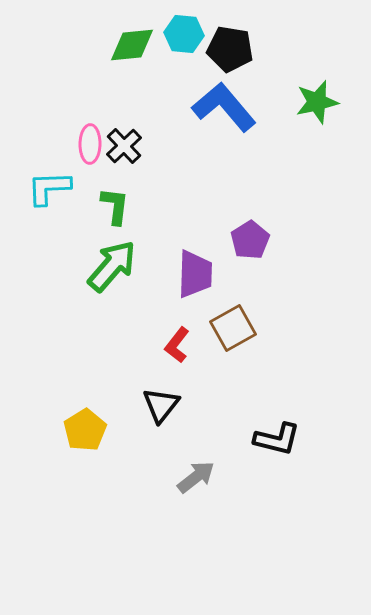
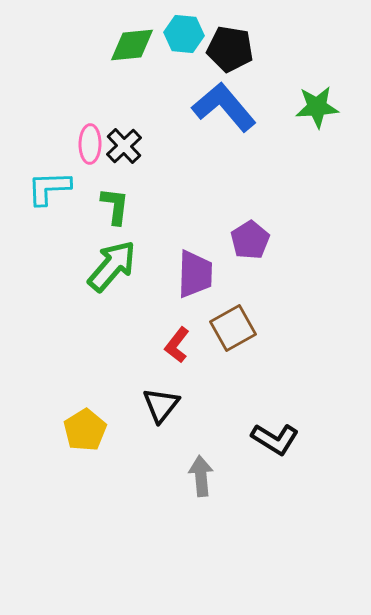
green star: moved 5 px down; rotated 9 degrees clockwise
black L-shape: moved 2 px left; rotated 18 degrees clockwise
gray arrow: moved 5 px right, 1 px up; rotated 57 degrees counterclockwise
